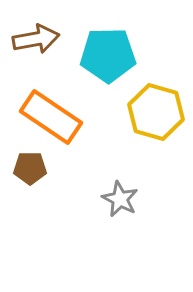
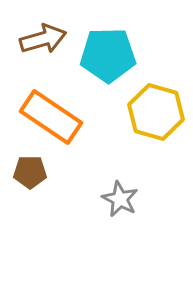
brown arrow: moved 7 px right; rotated 6 degrees counterclockwise
brown pentagon: moved 4 px down
